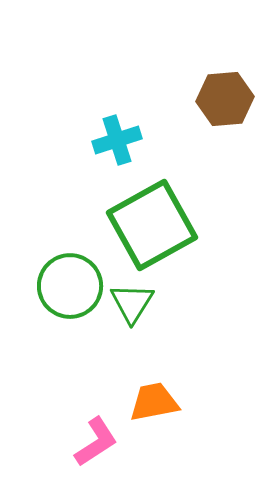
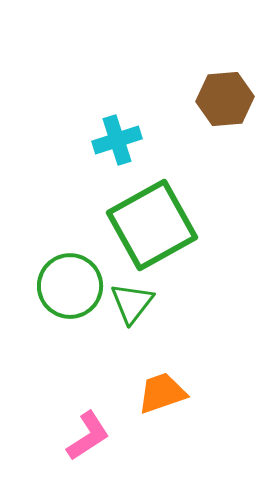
green triangle: rotated 6 degrees clockwise
orange trapezoid: moved 8 px right, 9 px up; rotated 8 degrees counterclockwise
pink L-shape: moved 8 px left, 6 px up
